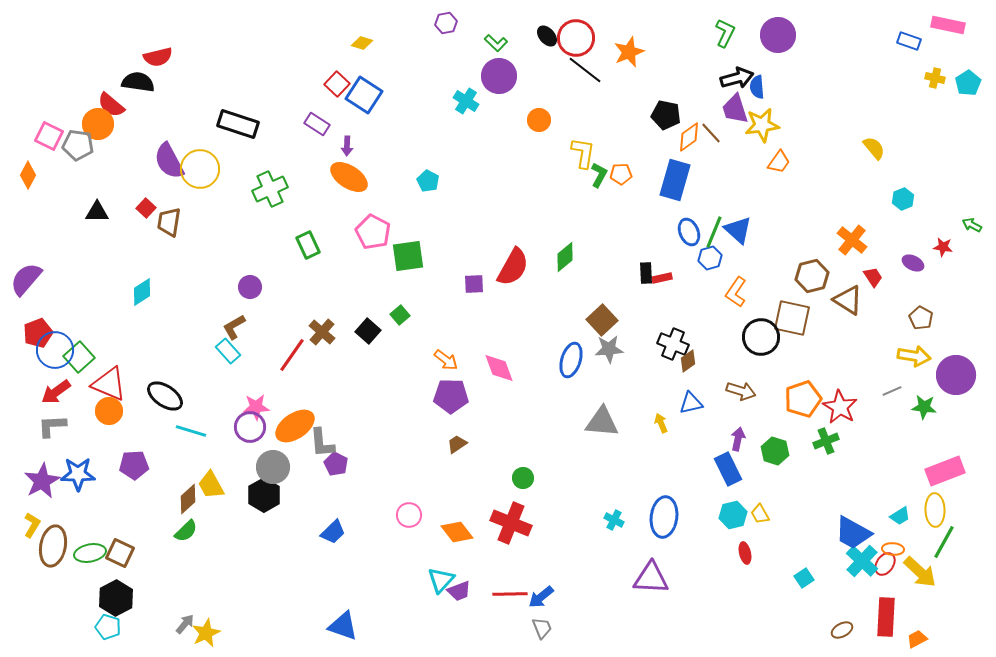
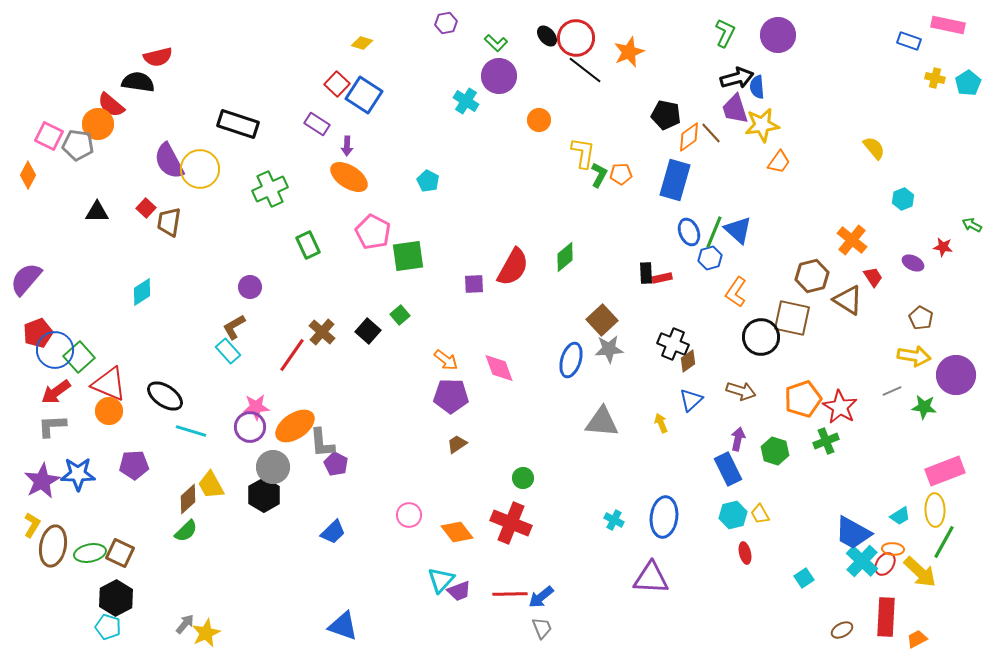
blue triangle at (691, 403): moved 3 px up; rotated 30 degrees counterclockwise
